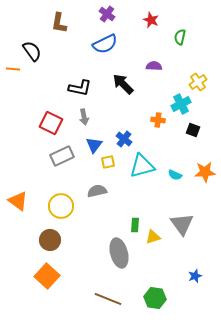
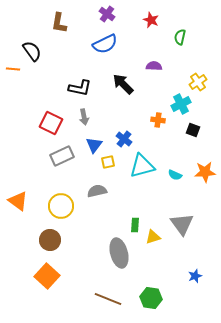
green hexagon: moved 4 px left
